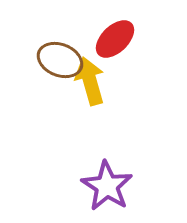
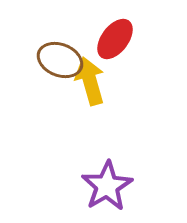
red ellipse: rotated 9 degrees counterclockwise
purple star: rotated 9 degrees clockwise
